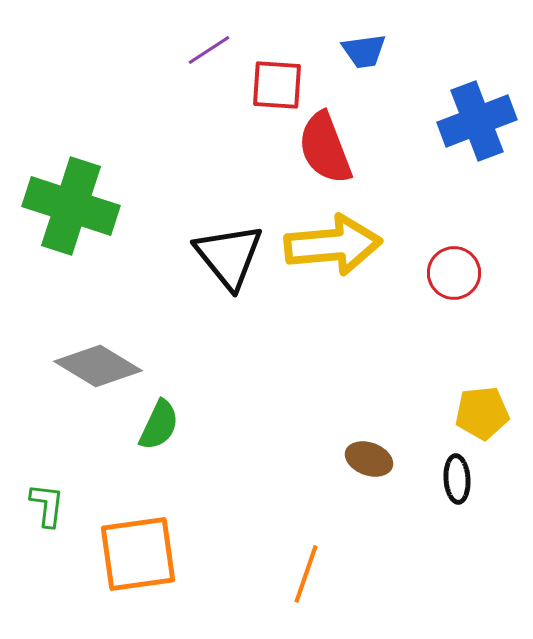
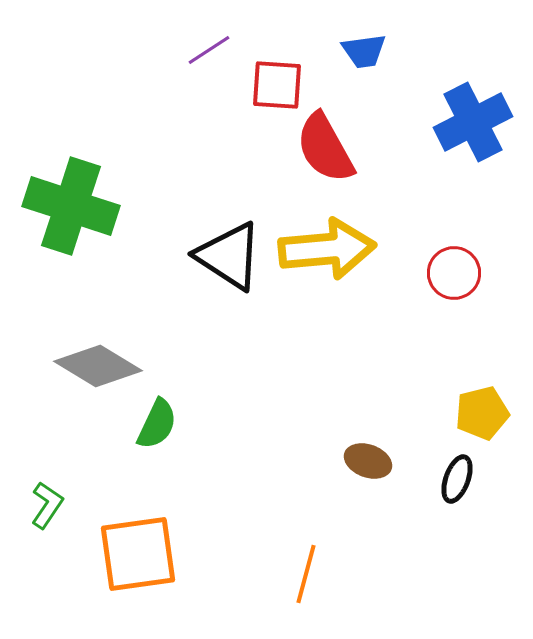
blue cross: moved 4 px left, 1 px down; rotated 6 degrees counterclockwise
red semicircle: rotated 8 degrees counterclockwise
yellow arrow: moved 6 px left, 4 px down
black triangle: rotated 18 degrees counterclockwise
yellow pentagon: rotated 8 degrees counterclockwise
green semicircle: moved 2 px left, 1 px up
brown ellipse: moved 1 px left, 2 px down
black ellipse: rotated 24 degrees clockwise
green L-shape: rotated 27 degrees clockwise
orange line: rotated 4 degrees counterclockwise
